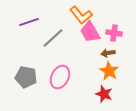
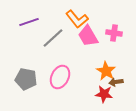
orange L-shape: moved 4 px left, 4 px down
pink trapezoid: moved 2 px left, 4 px down
brown arrow: moved 8 px right, 29 px down
orange star: moved 3 px left
gray pentagon: moved 2 px down
red star: rotated 12 degrees counterclockwise
